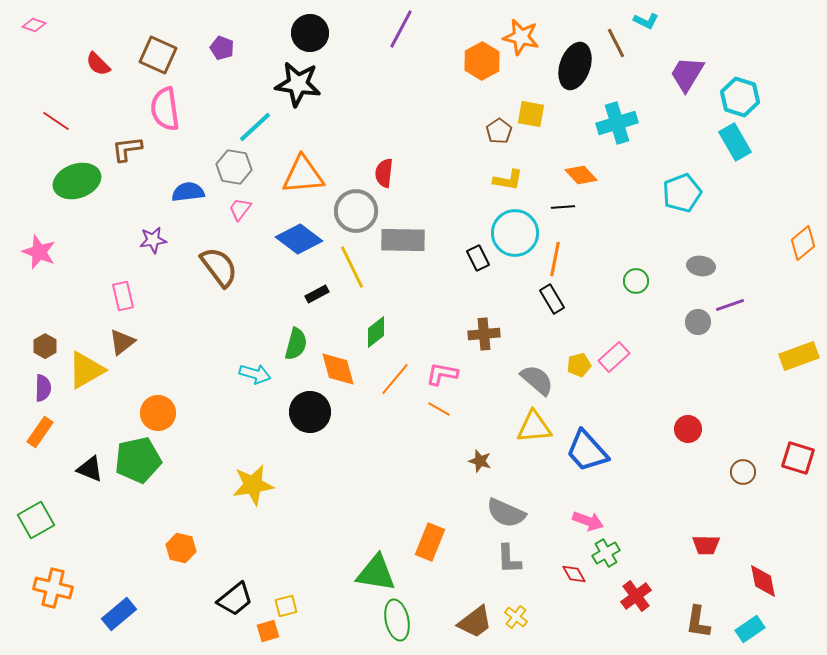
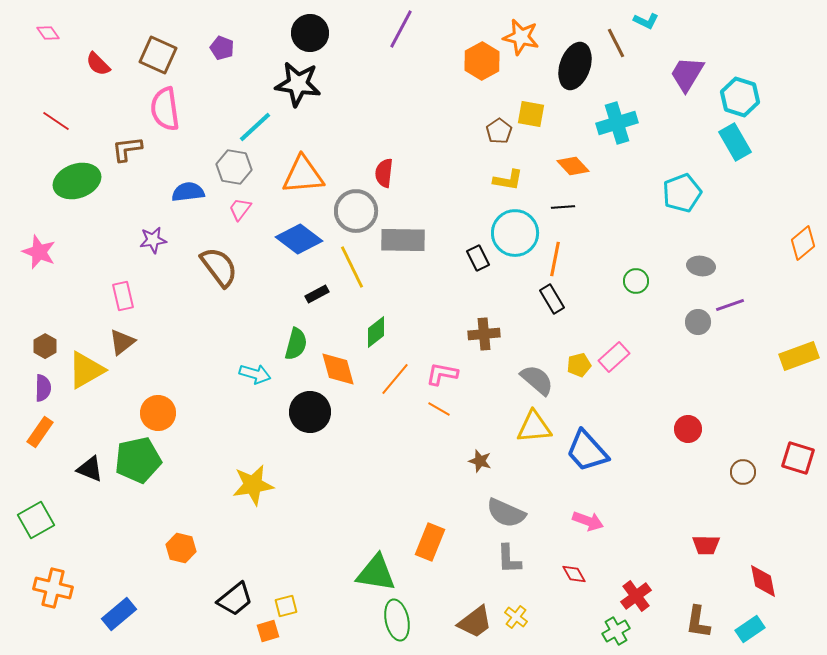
pink diamond at (34, 25): moved 14 px right, 8 px down; rotated 35 degrees clockwise
orange diamond at (581, 175): moved 8 px left, 9 px up
green cross at (606, 553): moved 10 px right, 78 px down
